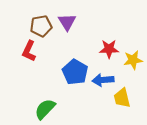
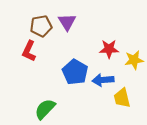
yellow star: moved 1 px right
